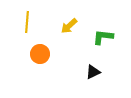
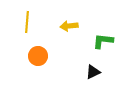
yellow arrow: rotated 36 degrees clockwise
green L-shape: moved 4 px down
orange circle: moved 2 px left, 2 px down
